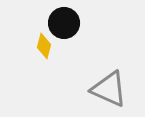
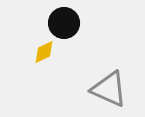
yellow diamond: moved 6 px down; rotated 50 degrees clockwise
